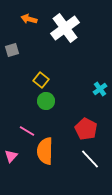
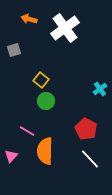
gray square: moved 2 px right
